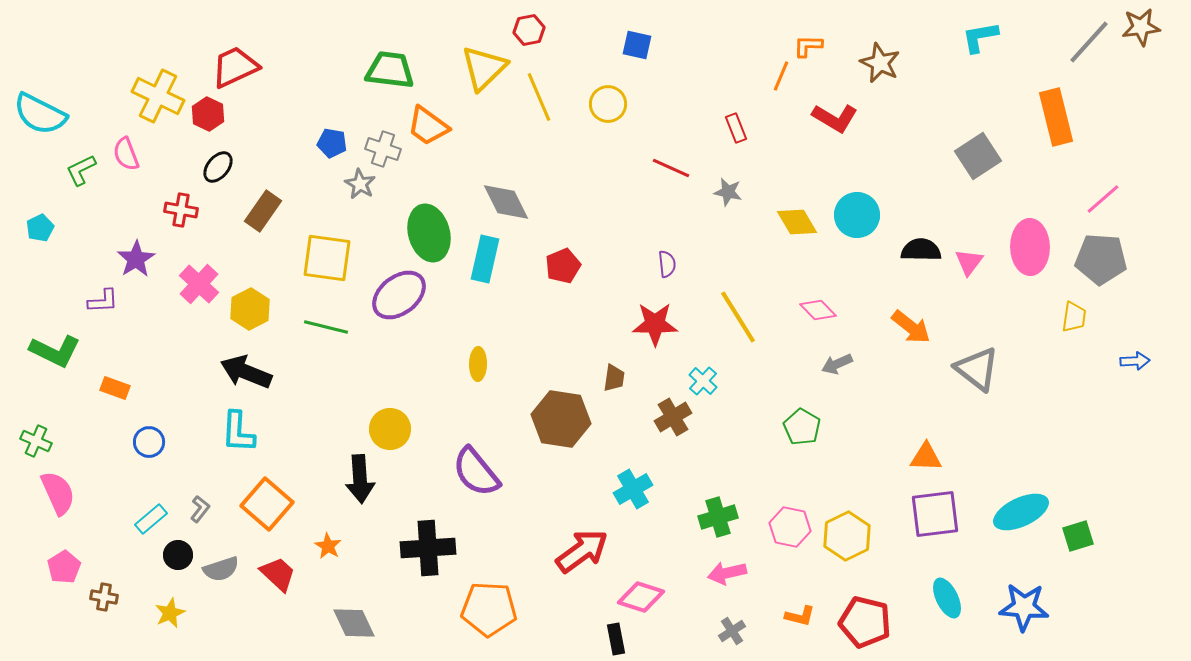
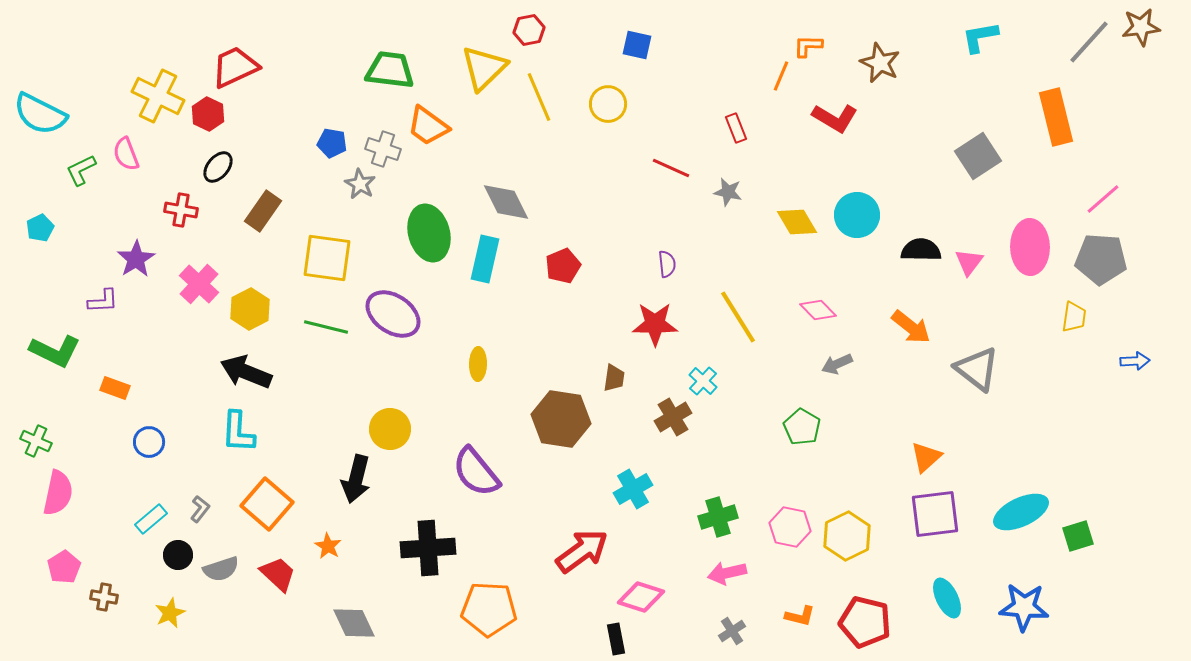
purple ellipse at (399, 295): moved 6 px left, 19 px down; rotated 72 degrees clockwise
orange triangle at (926, 457): rotated 44 degrees counterclockwise
black arrow at (360, 479): moved 4 px left; rotated 18 degrees clockwise
pink semicircle at (58, 493): rotated 36 degrees clockwise
